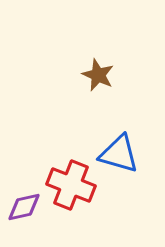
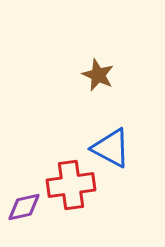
blue triangle: moved 8 px left, 6 px up; rotated 12 degrees clockwise
red cross: rotated 30 degrees counterclockwise
